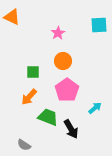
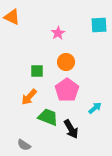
orange circle: moved 3 px right, 1 px down
green square: moved 4 px right, 1 px up
